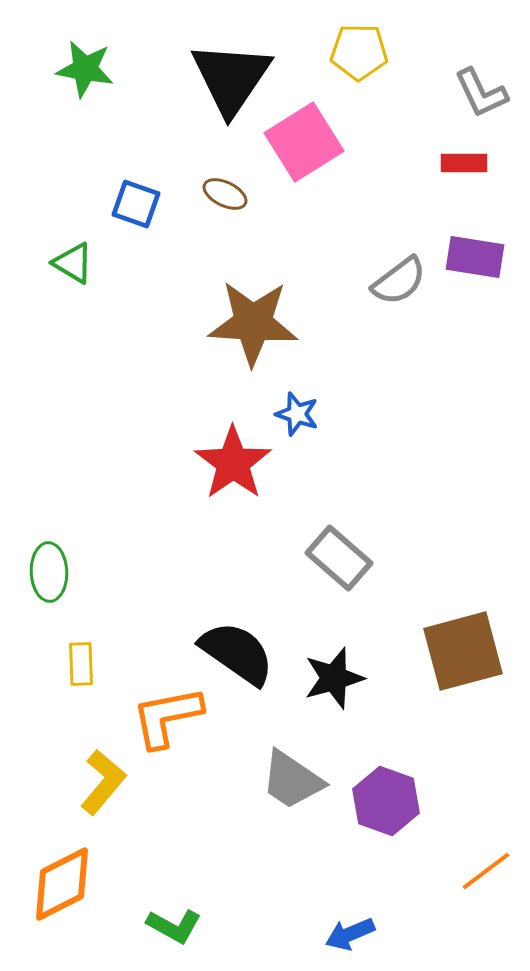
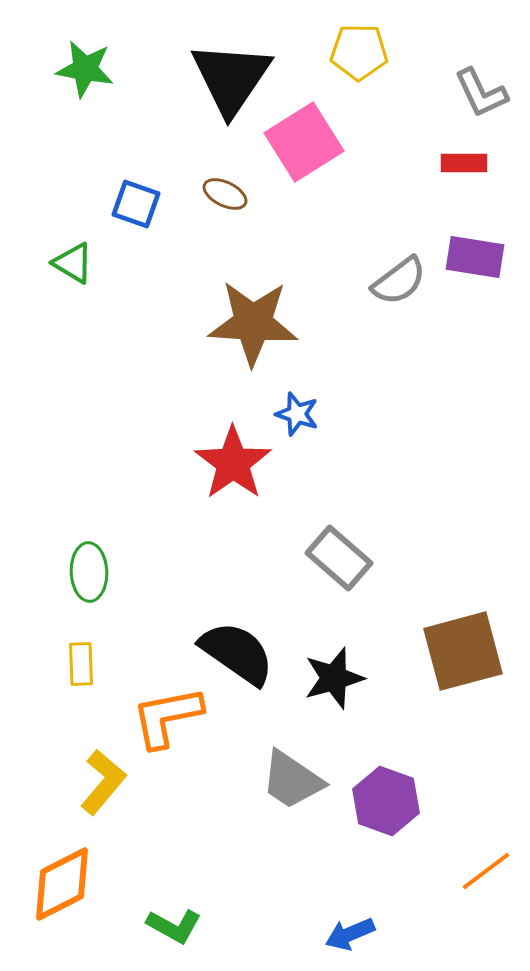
green ellipse: moved 40 px right
